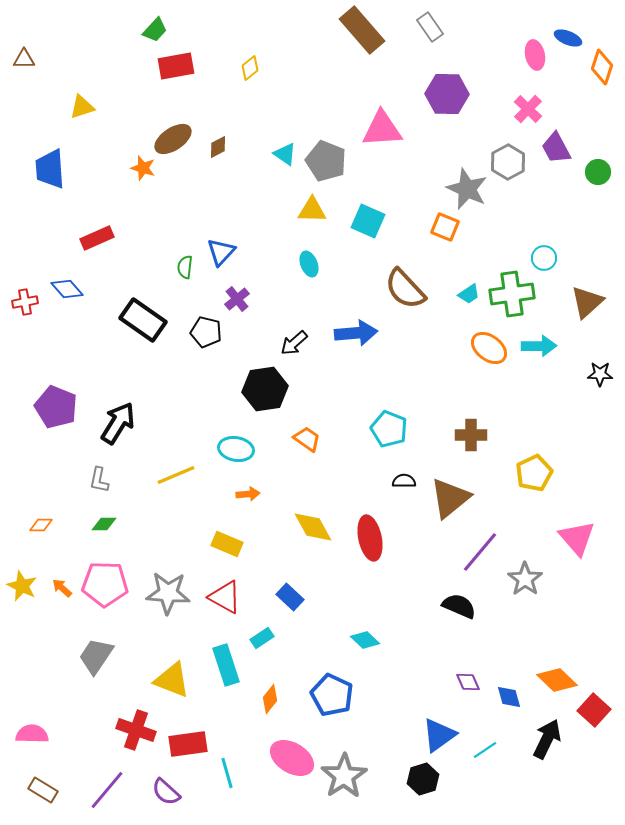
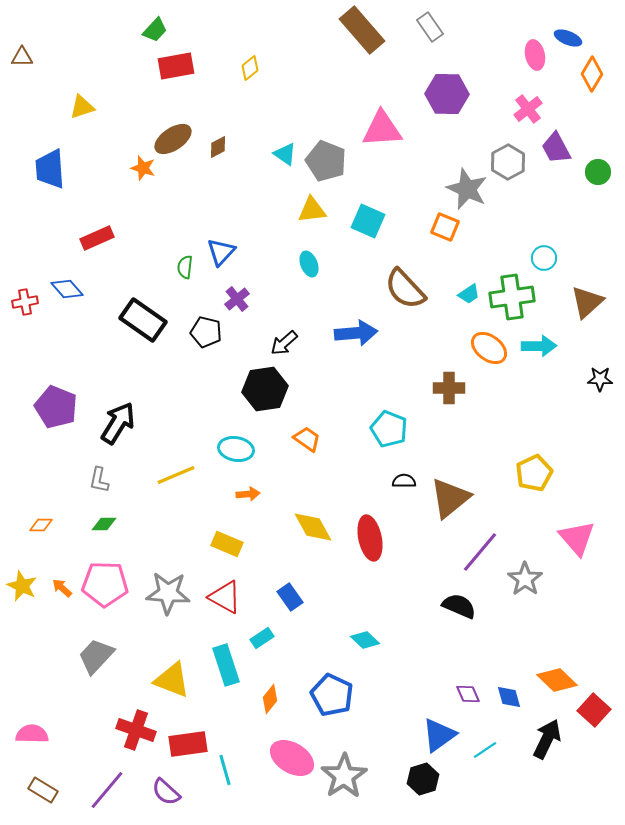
brown triangle at (24, 59): moved 2 px left, 2 px up
orange diamond at (602, 67): moved 10 px left, 7 px down; rotated 12 degrees clockwise
pink cross at (528, 109): rotated 8 degrees clockwise
yellow triangle at (312, 210): rotated 8 degrees counterclockwise
green cross at (512, 294): moved 3 px down
black arrow at (294, 343): moved 10 px left
black star at (600, 374): moved 5 px down
brown cross at (471, 435): moved 22 px left, 47 px up
blue rectangle at (290, 597): rotated 12 degrees clockwise
gray trapezoid at (96, 656): rotated 9 degrees clockwise
purple diamond at (468, 682): moved 12 px down
cyan line at (227, 773): moved 2 px left, 3 px up
